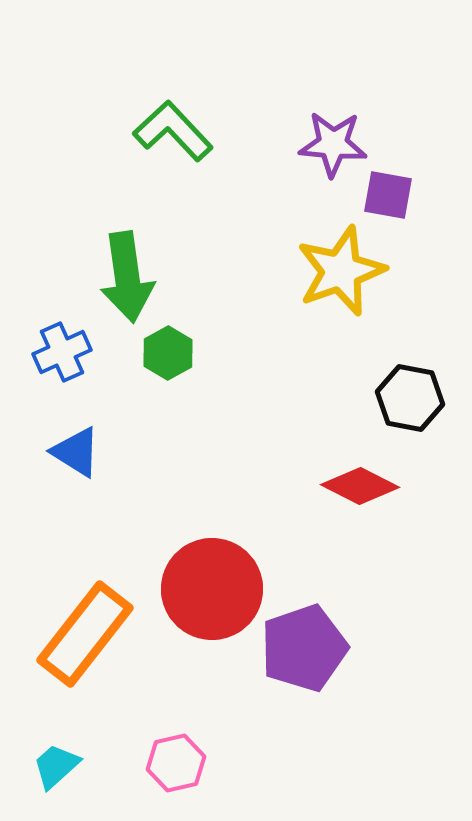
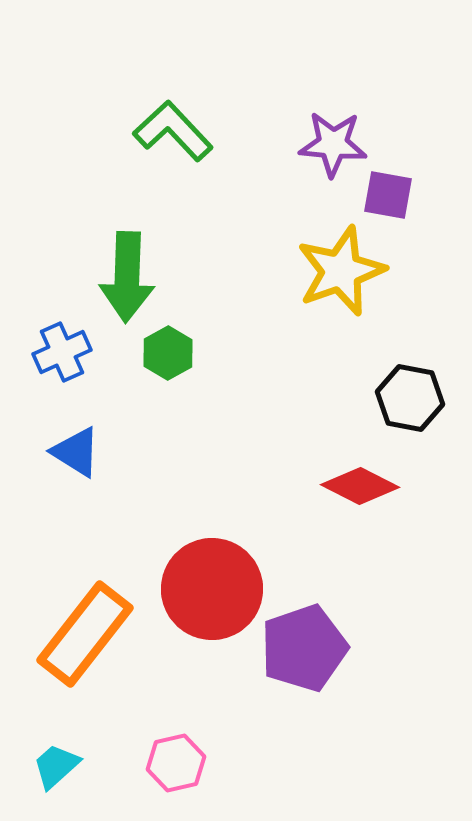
green arrow: rotated 10 degrees clockwise
